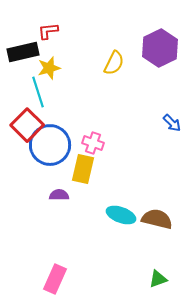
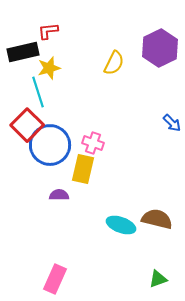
cyan ellipse: moved 10 px down
